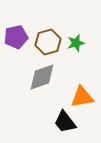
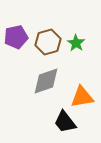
green star: rotated 24 degrees counterclockwise
gray diamond: moved 4 px right, 4 px down
